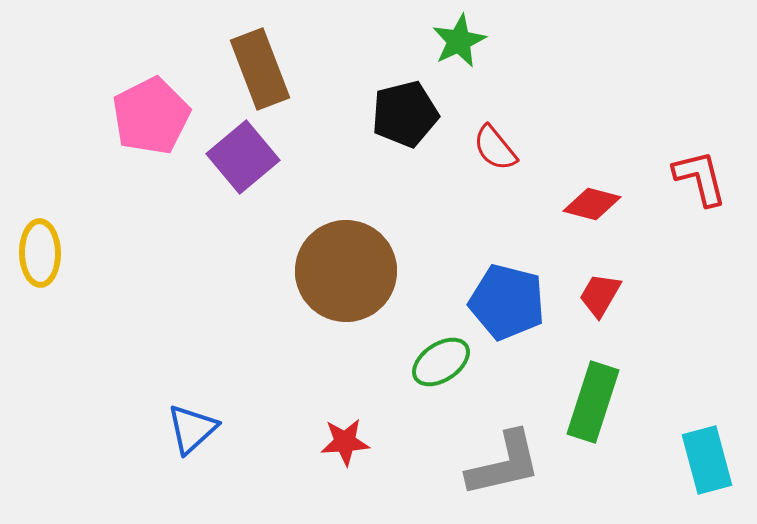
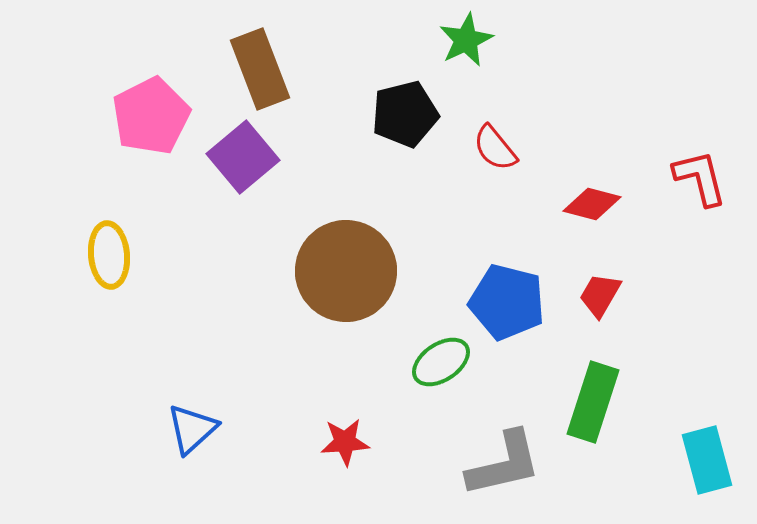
green star: moved 7 px right, 1 px up
yellow ellipse: moved 69 px right, 2 px down; rotated 4 degrees counterclockwise
